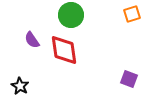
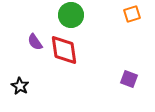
purple semicircle: moved 3 px right, 2 px down
